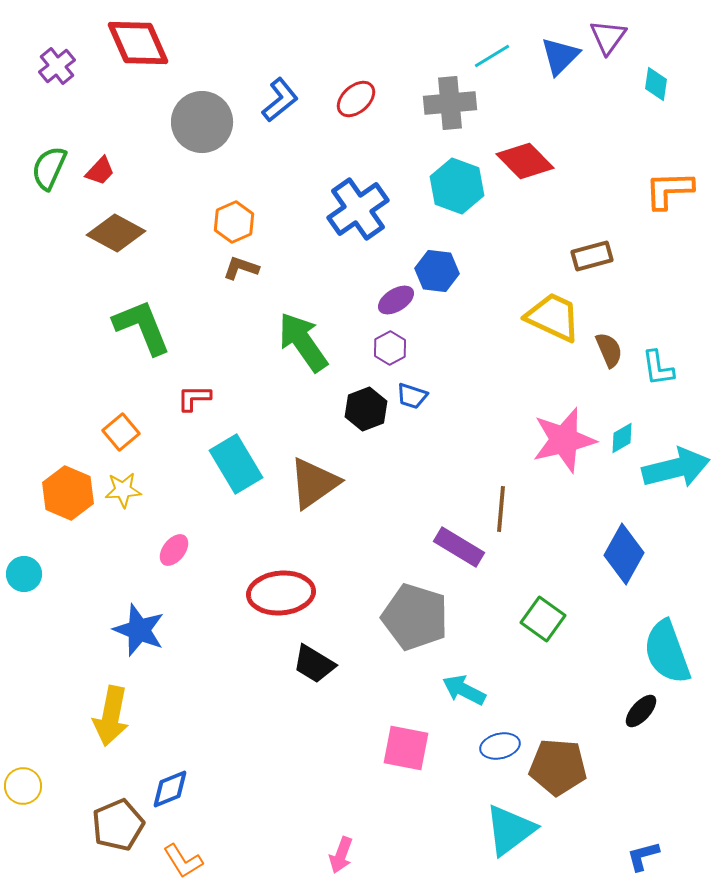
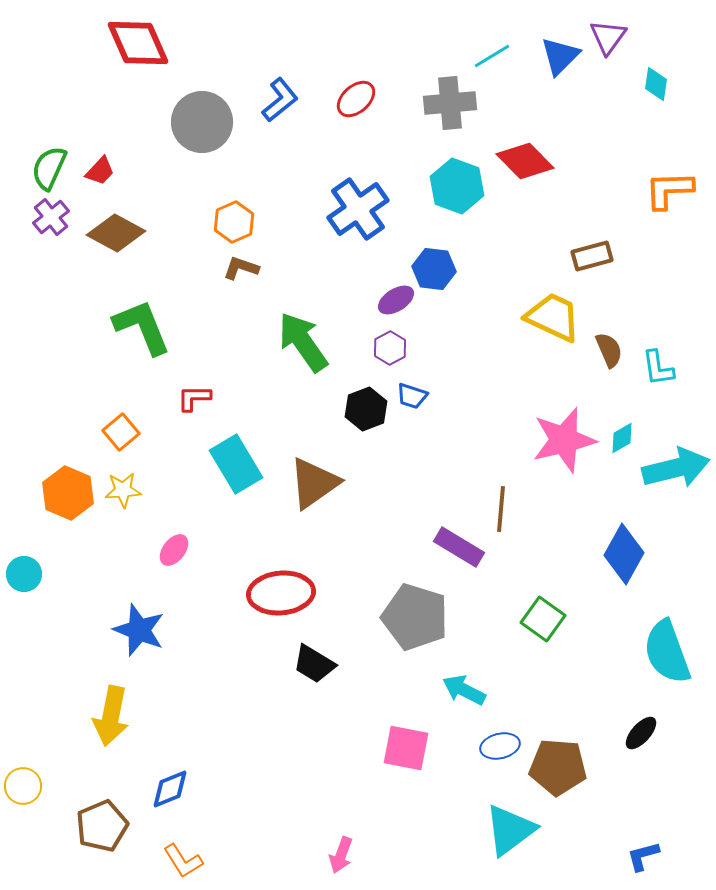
purple cross at (57, 66): moved 6 px left, 151 px down
blue hexagon at (437, 271): moved 3 px left, 2 px up
black ellipse at (641, 711): moved 22 px down
brown pentagon at (118, 825): moved 16 px left, 1 px down
